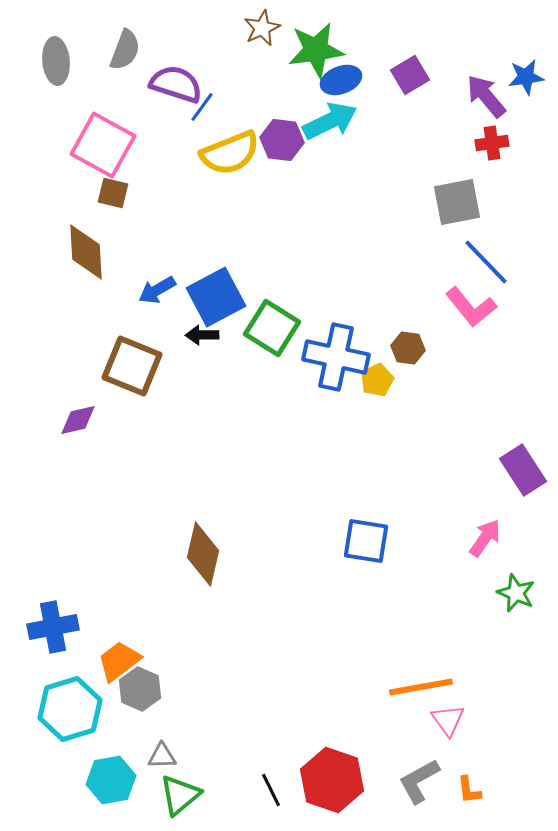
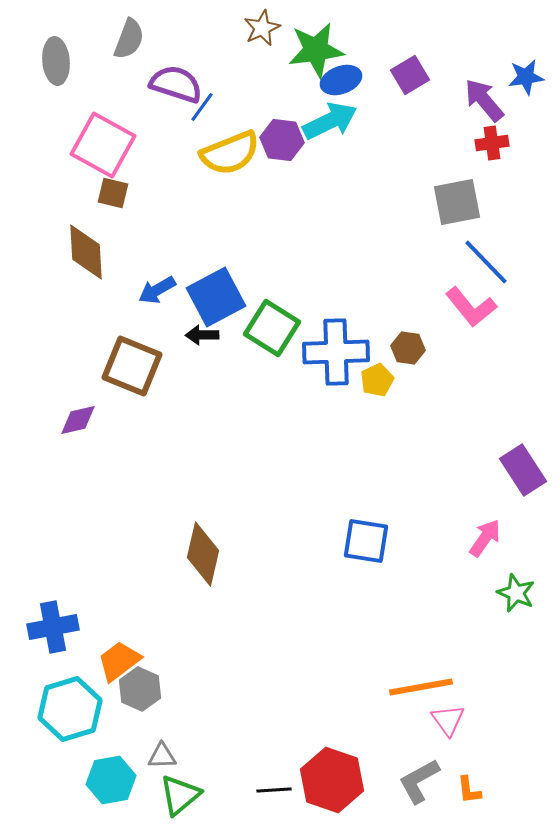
gray semicircle at (125, 50): moved 4 px right, 11 px up
purple arrow at (486, 96): moved 2 px left, 4 px down
blue cross at (336, 357): moved 5 px up; rotated 14 degrees counterclockwise
black line at (271, 790): moved 3 px right; rotated 68 degrees counterclockwise
